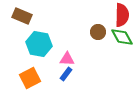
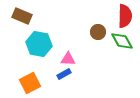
red semicircle: moved 3 px right, 1 px down
green diamond: moved 4 px down
pink triangle: moved 1 px right
blue rectangle: moved 2 px left; rotated 24 degrees clockwise
orange square: moved 5 px down
